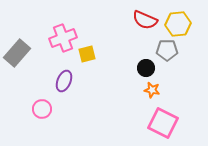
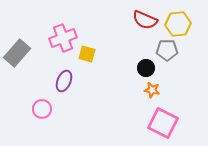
yellow square: rotated 30 degrees clockwise
